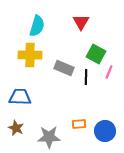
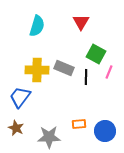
yellow cross: moved 7 px right, 15 px down
blue trapezoid: rotated 55 degrees counterclockwise
